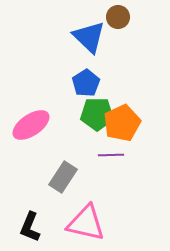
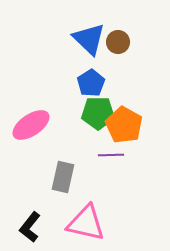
brown circle: moved 25 px down
blue triangle: moved 2 px down
blue pentagon: moved 5 px right
green pentagon: moved 1 px right, 1 px up
orange pentagon: moved 2 px right, 2 px down; rotated 18 degrees counterclockwise
gray rectangle: rotated 20 degrees counterclockwise
black L-shape: rotated 16 degrees clockwise
